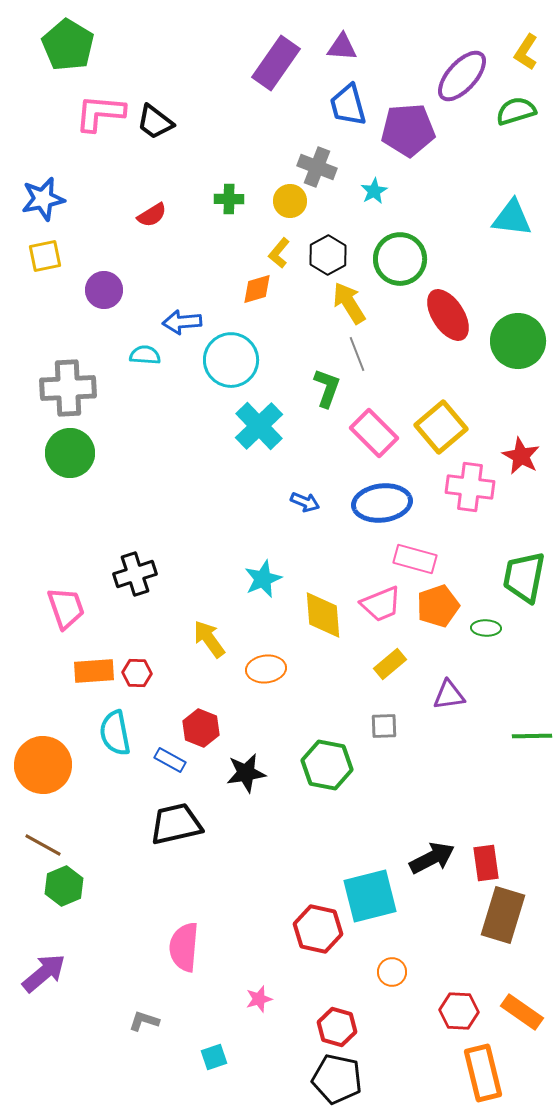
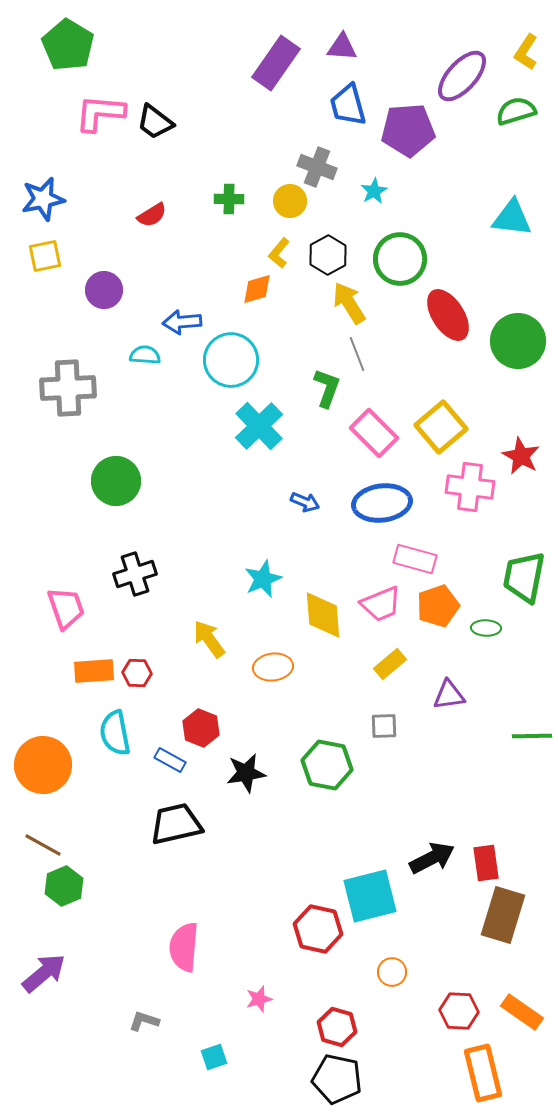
green circle at (70, 453): moved 46 px right, 28 px down
orange ellipse at (266, 669): moved 7 px right, 2 px up
